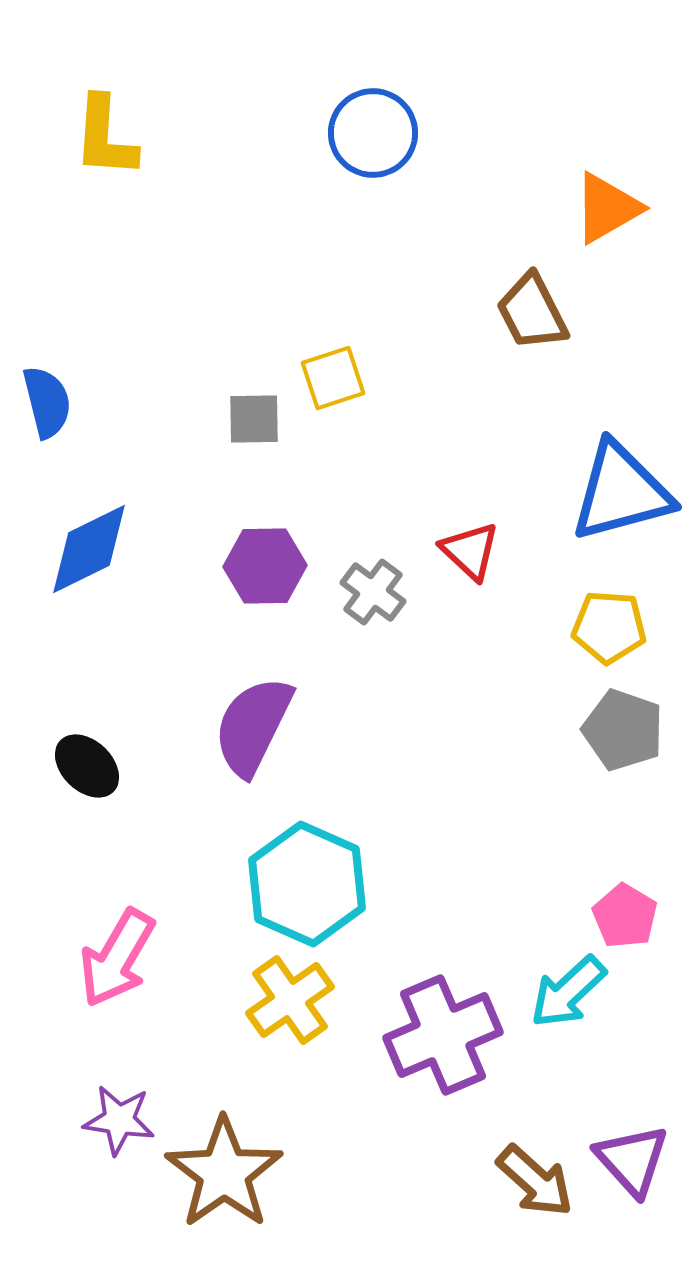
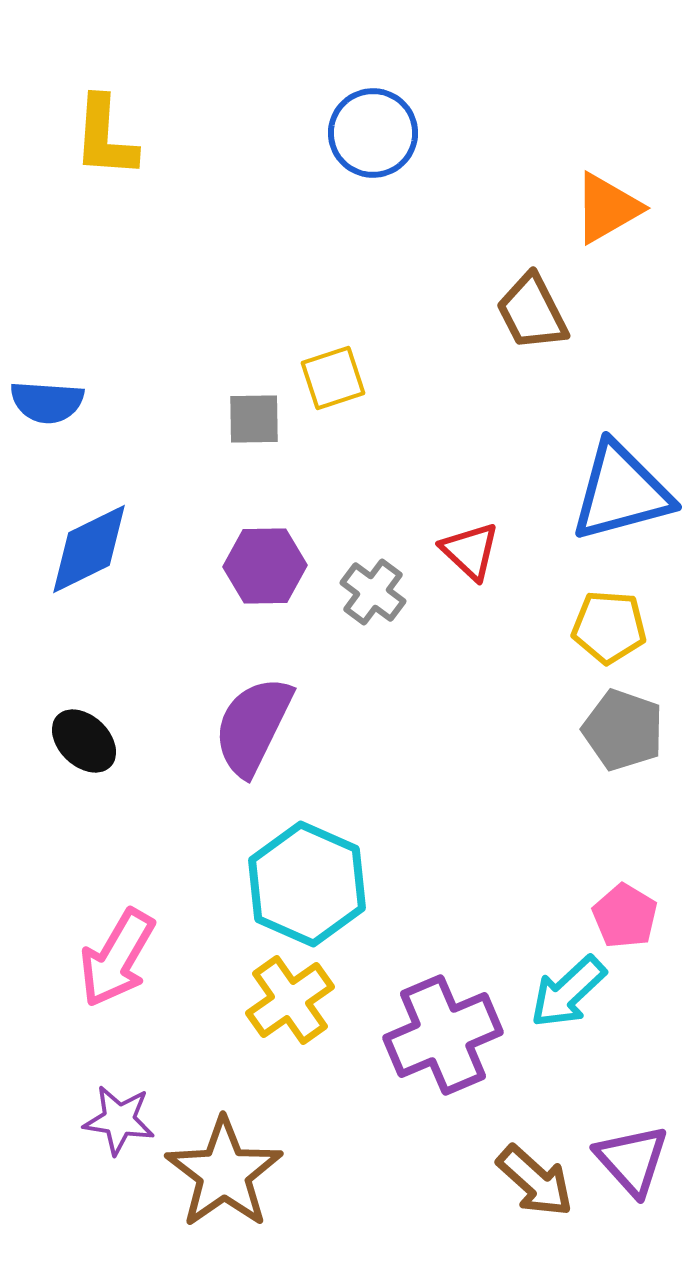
blue semicircle: rotated 108 degrees clockwise
black ellipse: moved 3 px left, 25 px up
